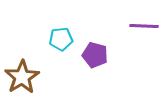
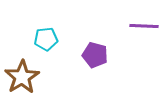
cyan pentagon: moved 15 px left
